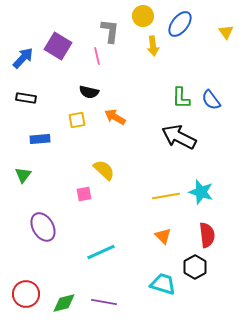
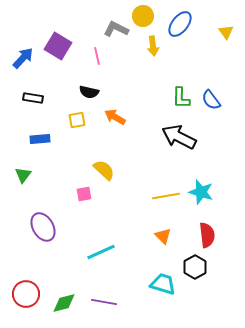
gray L-shape: moved 6 px right, 2 px up; rotated 70 degrees counterclockwise
black rectangle: moved 7 px right
